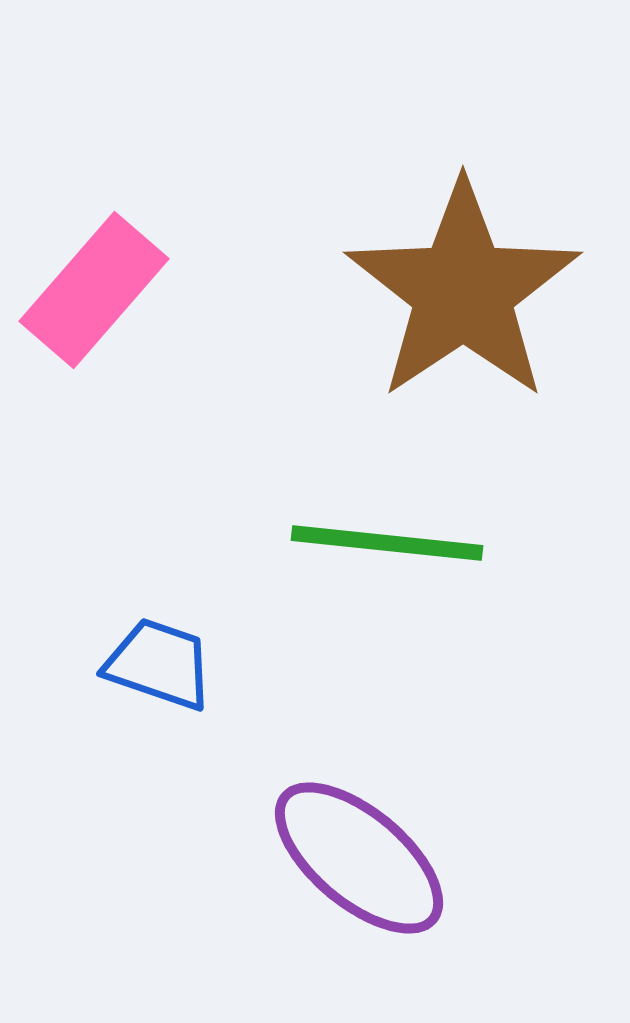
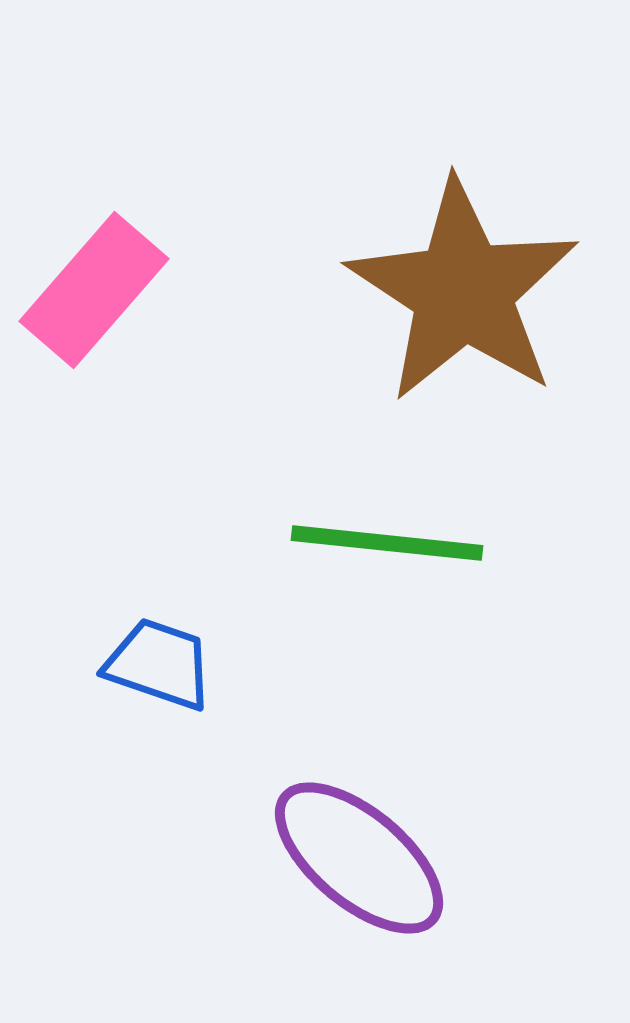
brown star: rotated 5 degrees counterclockwise
